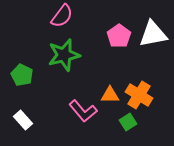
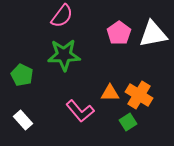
pink pentagon: moved 3 px up
green star: rotated 12 degrees clockwise
orange triangle: moved 2 px up
pink L-shape: moved 3 px left
